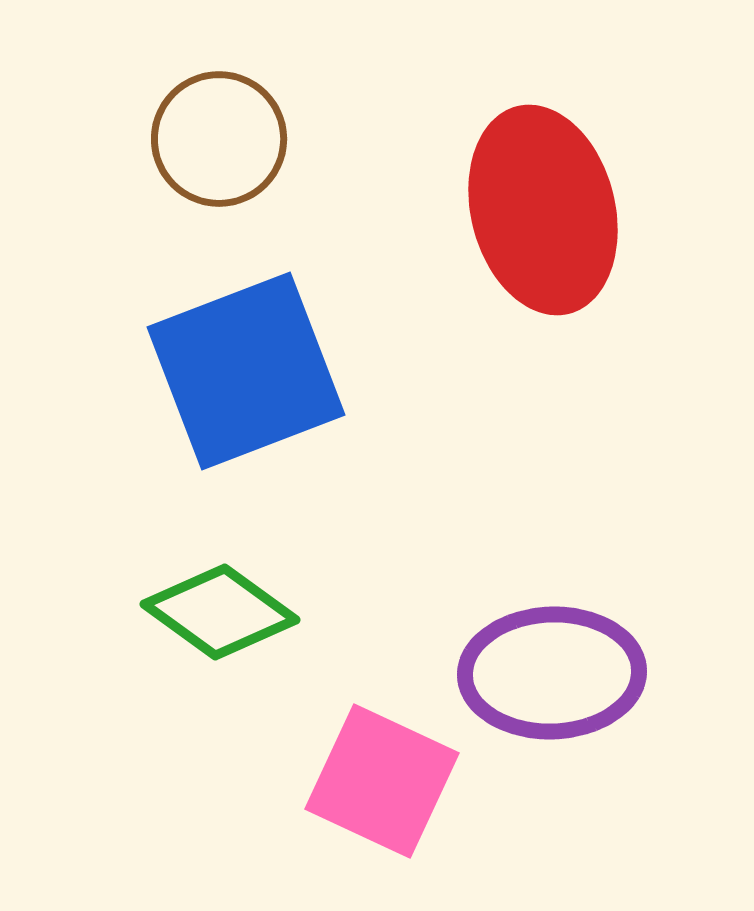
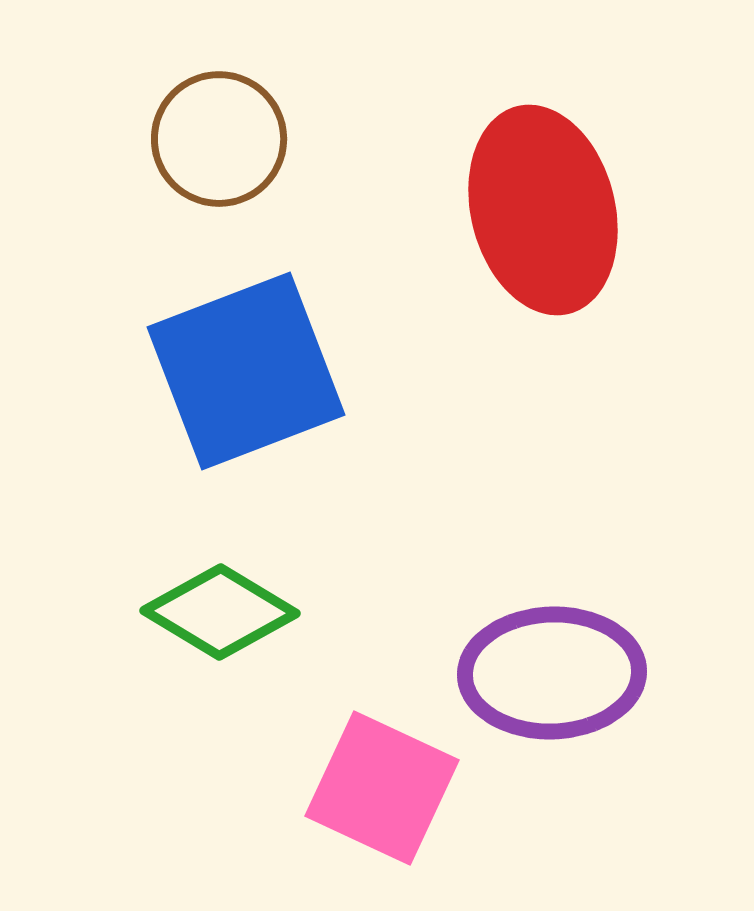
green diamond: rotated 5 degrees counterclockwise
pink square: moved 7 px down
